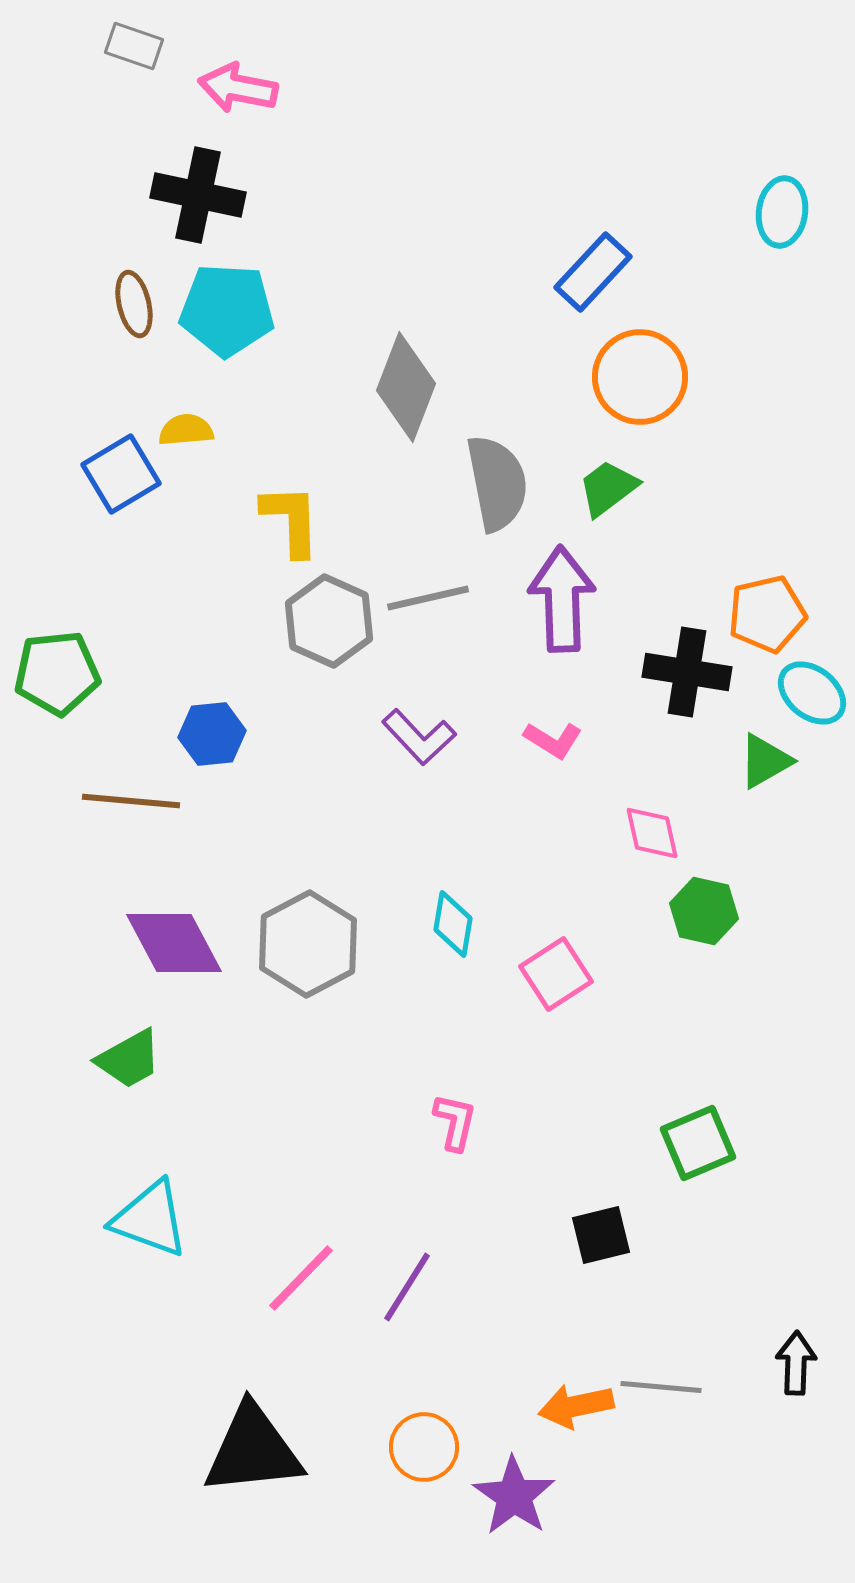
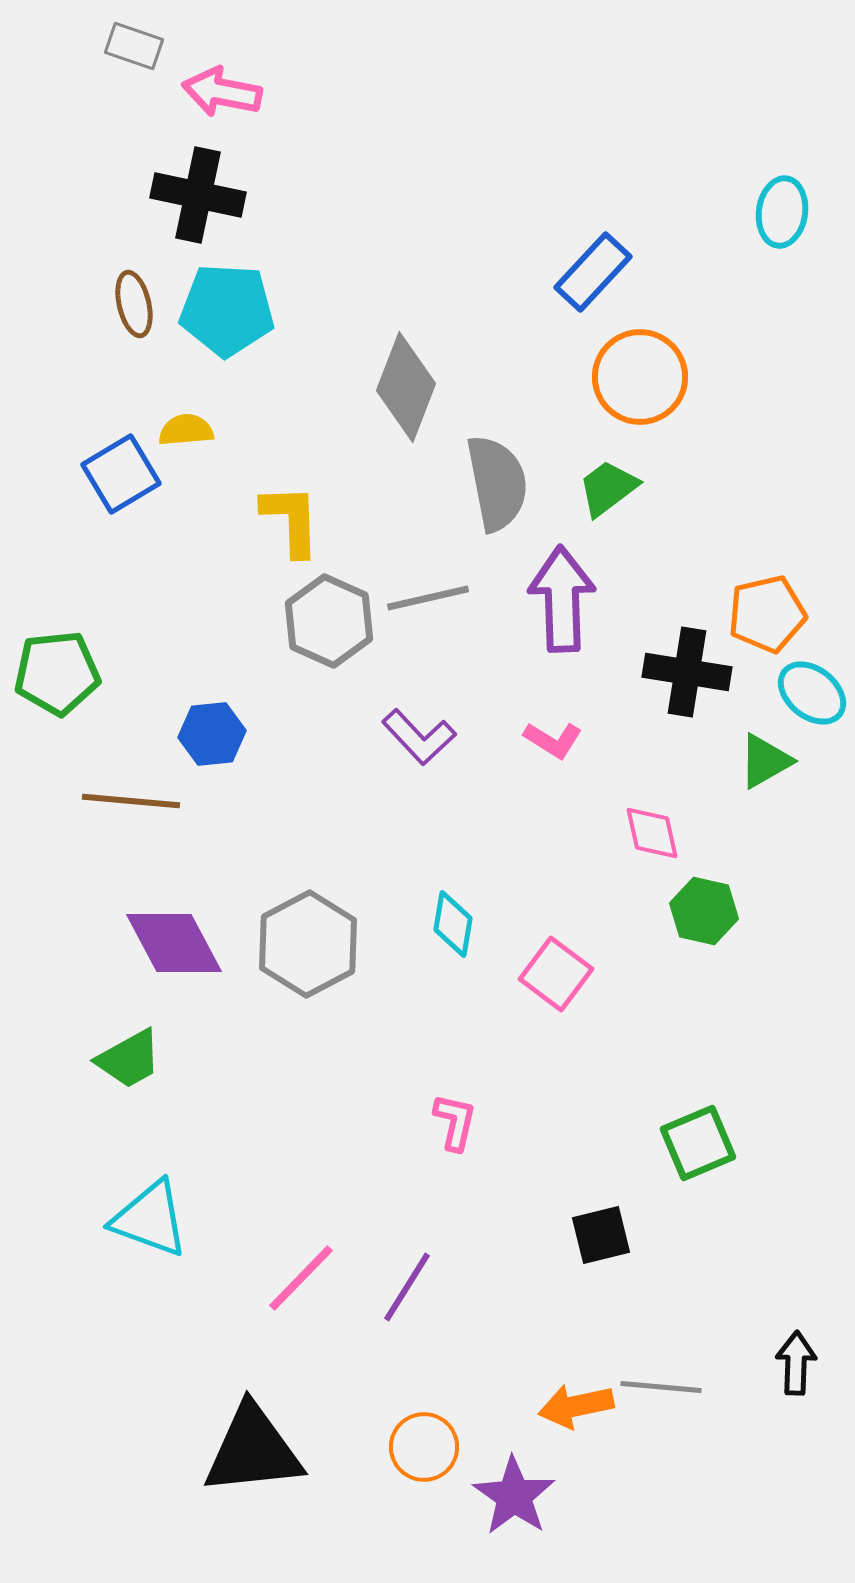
pink arrow at (238, 88): moved 16 px left, 4 px down
pink square at (556, 974): rotated 20 degrees counterclockwise
